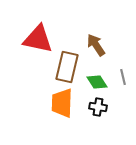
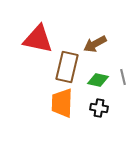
brown arrow: moved 1 px left, 1 px up; rotated 85 degrees counterclockwise
green diamond: moved 1 px right, 2 px up; rotated 45 degrees counterclockwise
black cross: moved 1 px right, 1 px down
